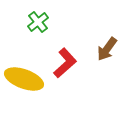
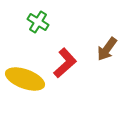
green cross: rotated 20 degrees counterclockwise
yellow ellipse: moved 1 px right
